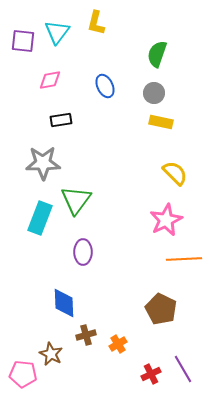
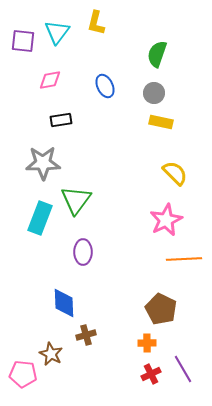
orange cross: moved 29 px right, 1 px up; rotated 30 degrees clockwise
